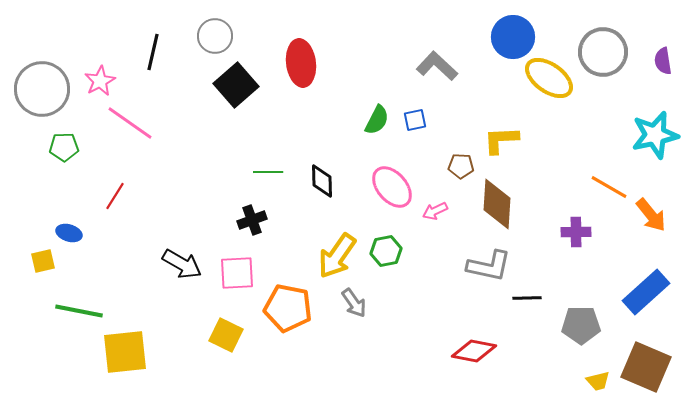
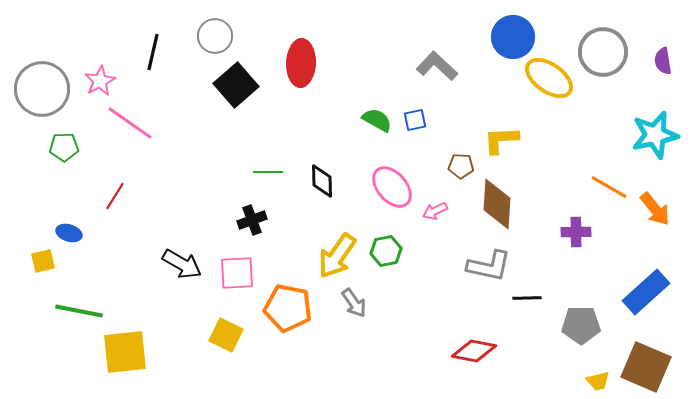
red ellipse at (301, 63): rotated 9 degrees clockwise
green semicircle at (377, 120): rotated 88 degrees counterclockwise
orange arrow at (651, 215): moved 4 px right, 6 px up
